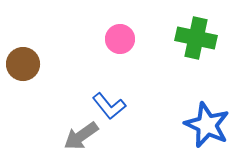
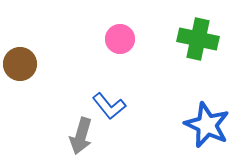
green cross: moved 2 px right, 1 px down
brown circle: moved 3 px left
gray arrow: rotated 39 degrees counterclockwise
